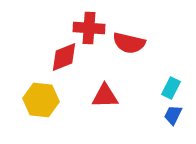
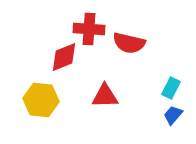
red cross: moved 1 px down
blue trapezoid: rotated 15 degrees clockwise
